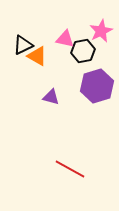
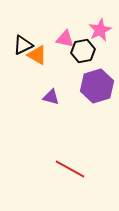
pink star: moved 1 px left, 1 px up
orange triangle: moved 1 px up
